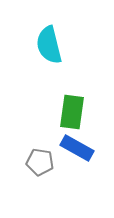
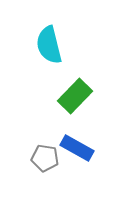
green rectangle: moved 3 px right, 16 px up; rotated 36 degrees clockwise
gray pentagon: moved 5 px right, 4 px up
